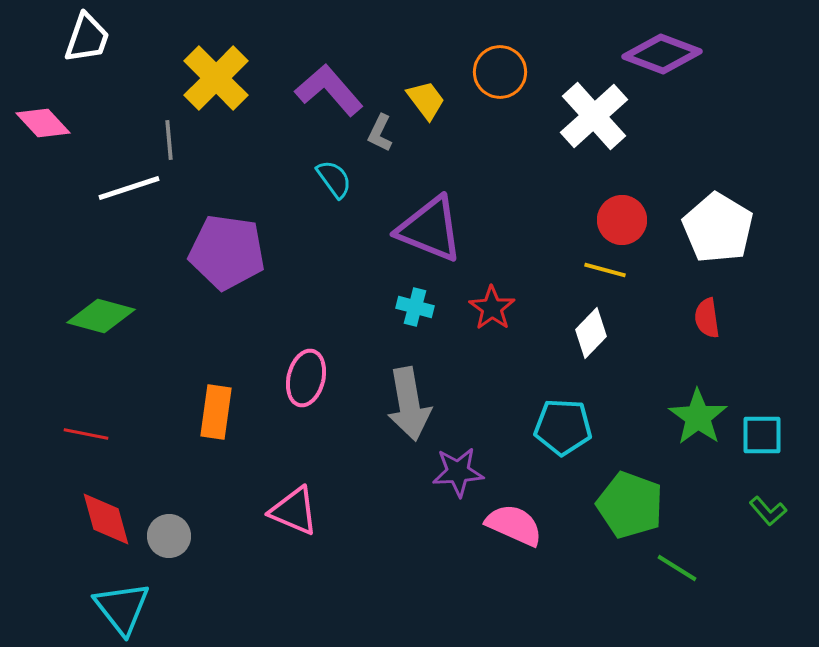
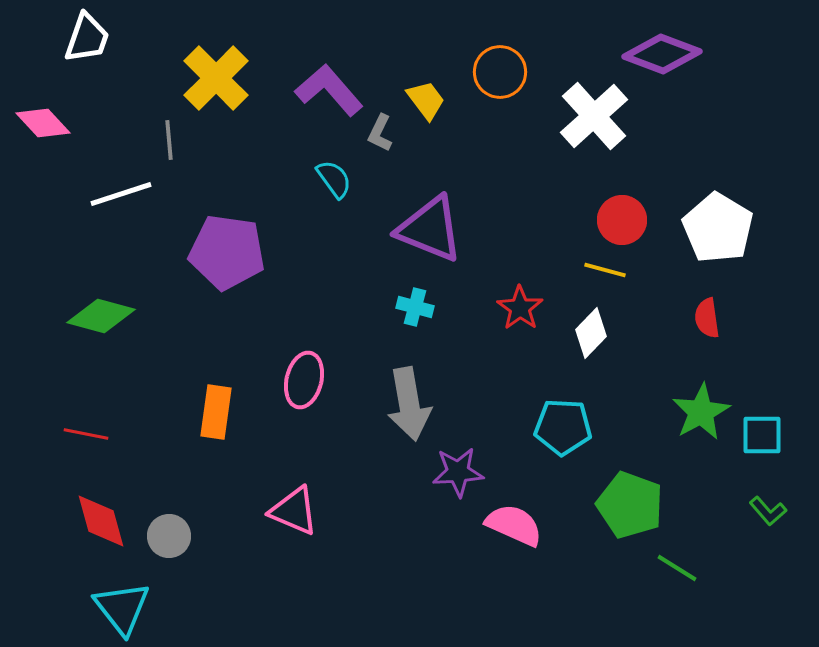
white line: moved 8 px left, 6 px down
red star: moved 28 px right
pink ellipse: moved 2 px left, 2 px down
green star: moved 3 px right, 5 px up; rotated 8 degrees clockwise
red diamond: moved 5 px left, 2 px down
